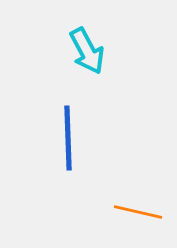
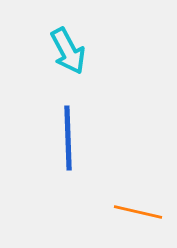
cyan arrow: moved 19 px left
